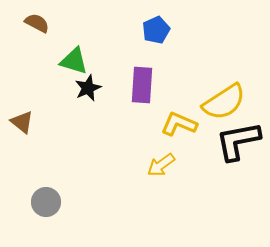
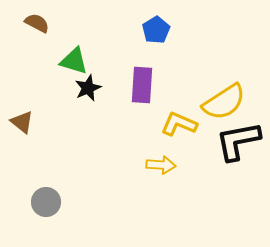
blue pentagon: rotated 8 degrees counterclockwise
yellow arrow: rotated 140 degrees counterclockwise
